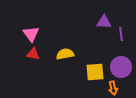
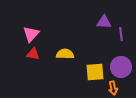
pink triangle: rotated 18 degrees clockwise
yellow semicircle: rotated 12 degrees clockwise
